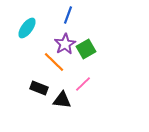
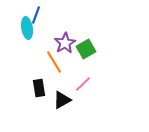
blue line: moved 32 px left
cyan ellipse: rotated 45 degrees counterclockwise
purple star: moved 1 px up
orange line: rotated 15 degrees clockwise
black rectangle: rotated 60 degrees clockwise
black triangle: rotated 36 degrees counterclockwise
